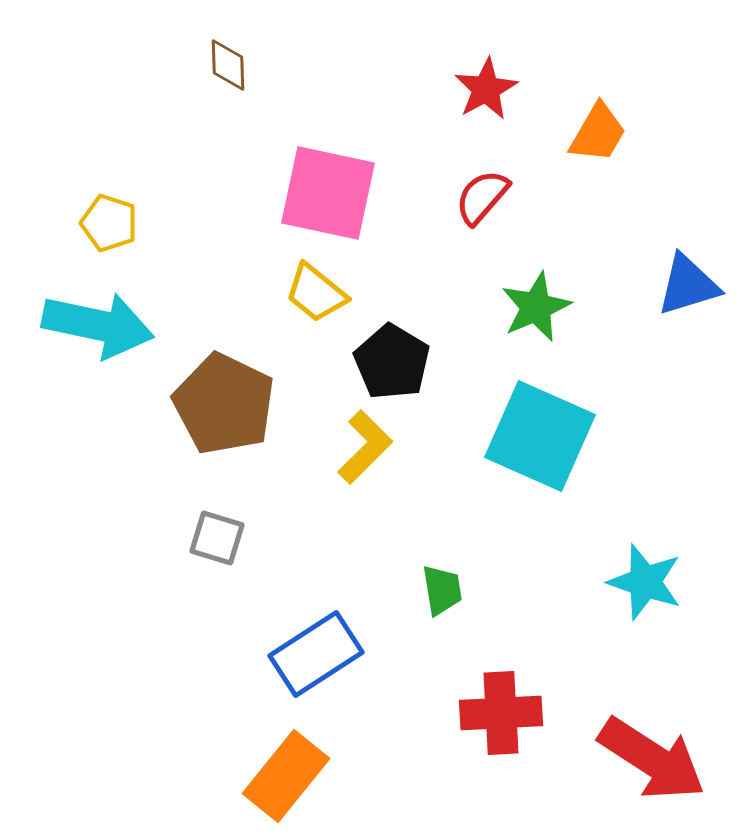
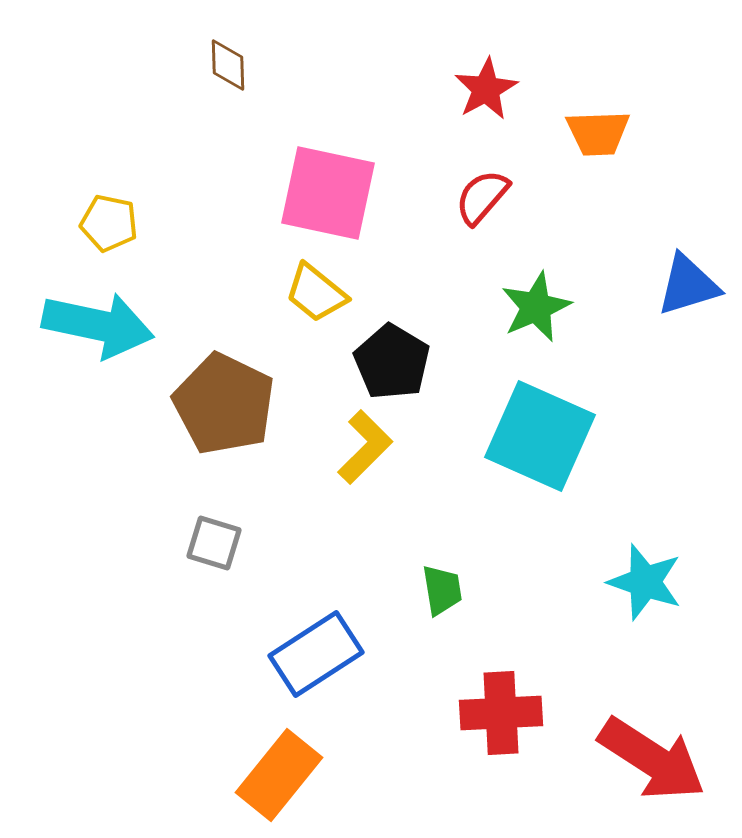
orange trapezoid: rotated 58 degrees clockwise
yellow pentagon: rotated 6 degrees counterclockwise
gray square: moved 3 px left, 5 px down
orange rectangle: moved 7 px left, 1 px up
